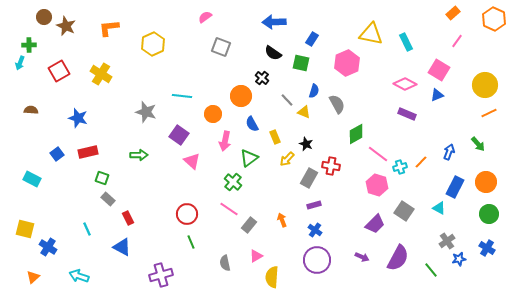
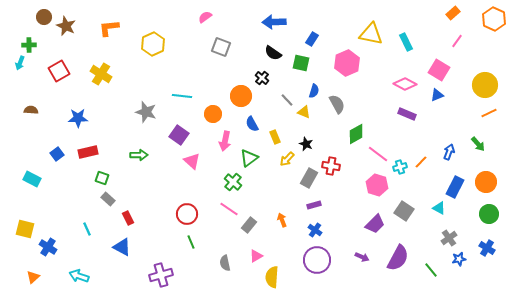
blue star at (78, 118): rotated 18 degrees counterclockwise
gray cross at (447, 241): moved 2 px right, 3 px up
